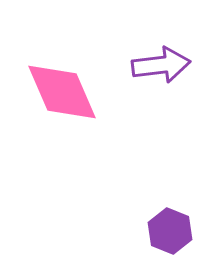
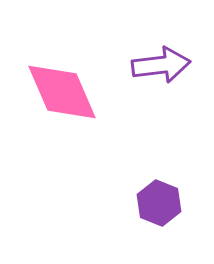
purple hexagon: moved 11 px left, 28 px up
